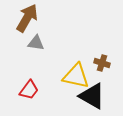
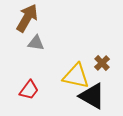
brown cross: rotated 28 degrees clockwise
